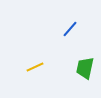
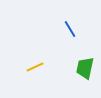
blue line: rotated 72 degrees counterclockwise
